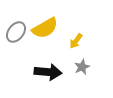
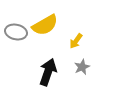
yellow semicircle: moved 3 px up
gray ellipse: rotated 65 degrees clockwise
black arrow: rotated 76 degrees counterclockwise
